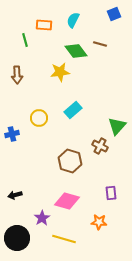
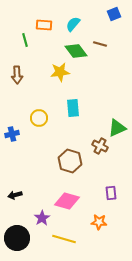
cyan semicircle: moved 4 px down; rotated 14 degrees clockwise
cyan rectangle: moved 2 px up; rotated 54 degrees counterclockwise
green triangle: moved 2 px down; rotated 24 degrees clockwise
